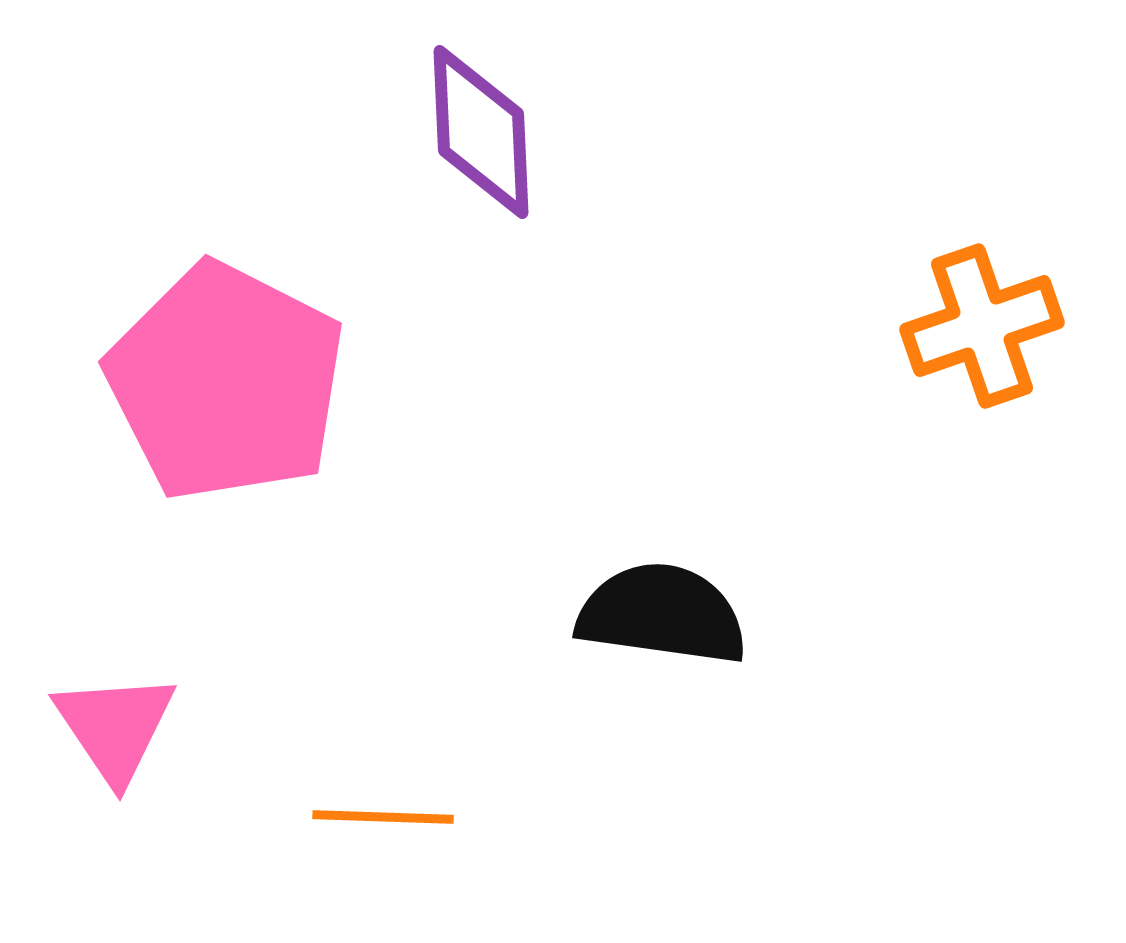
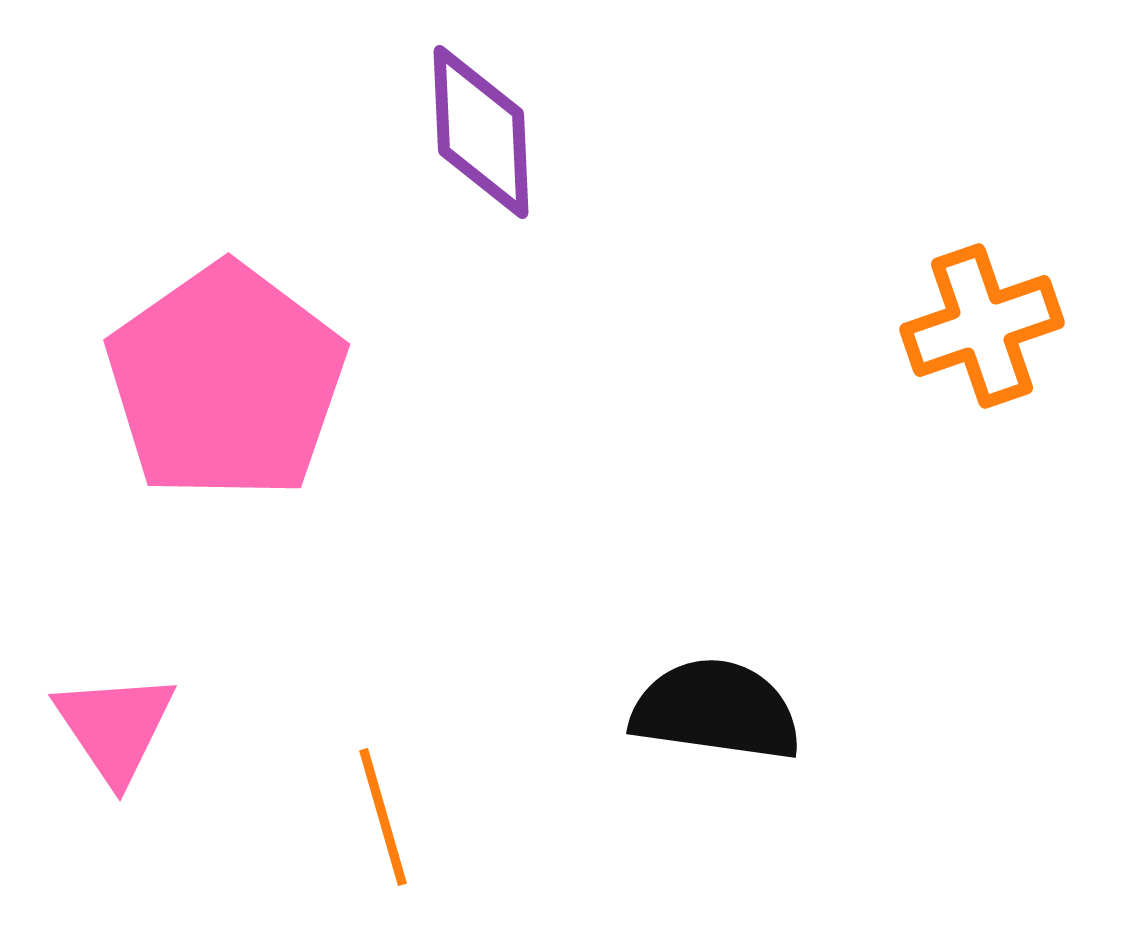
pink pentagon: rotated 10 degrees clockwise
black semicircle: moved 54 px right, 96 px down
orange line: rotated 72 degrees clockwise
